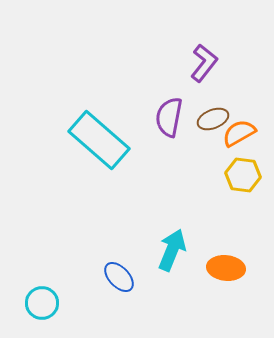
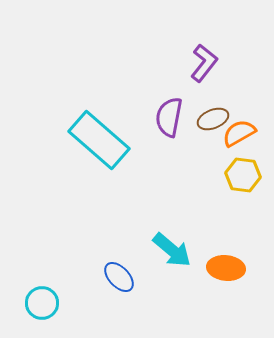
cyan arrow: rotated 108 degrees clockwise
